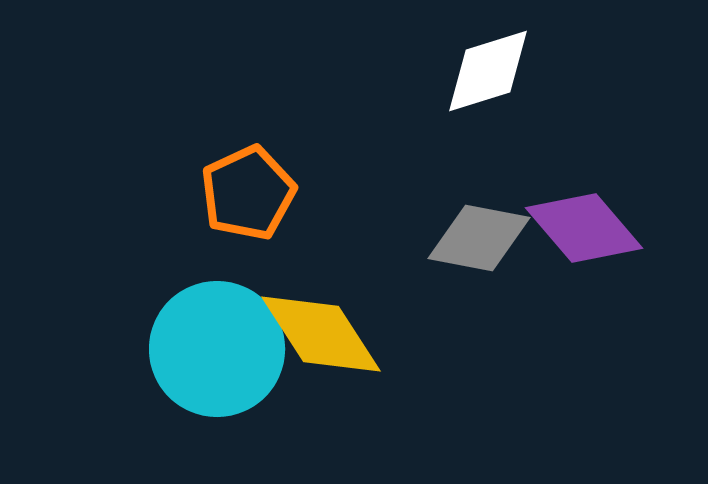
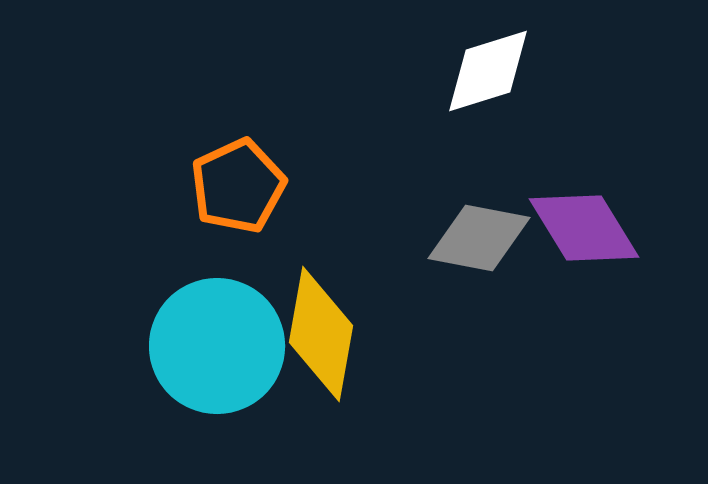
orange pentagon: moved 10 px left, 7 px up
purple diamond: rotated 9 degrees clockwise
yellow diamond: rotated 43 degrees clockwise
cyan circle: moved 3 px up
